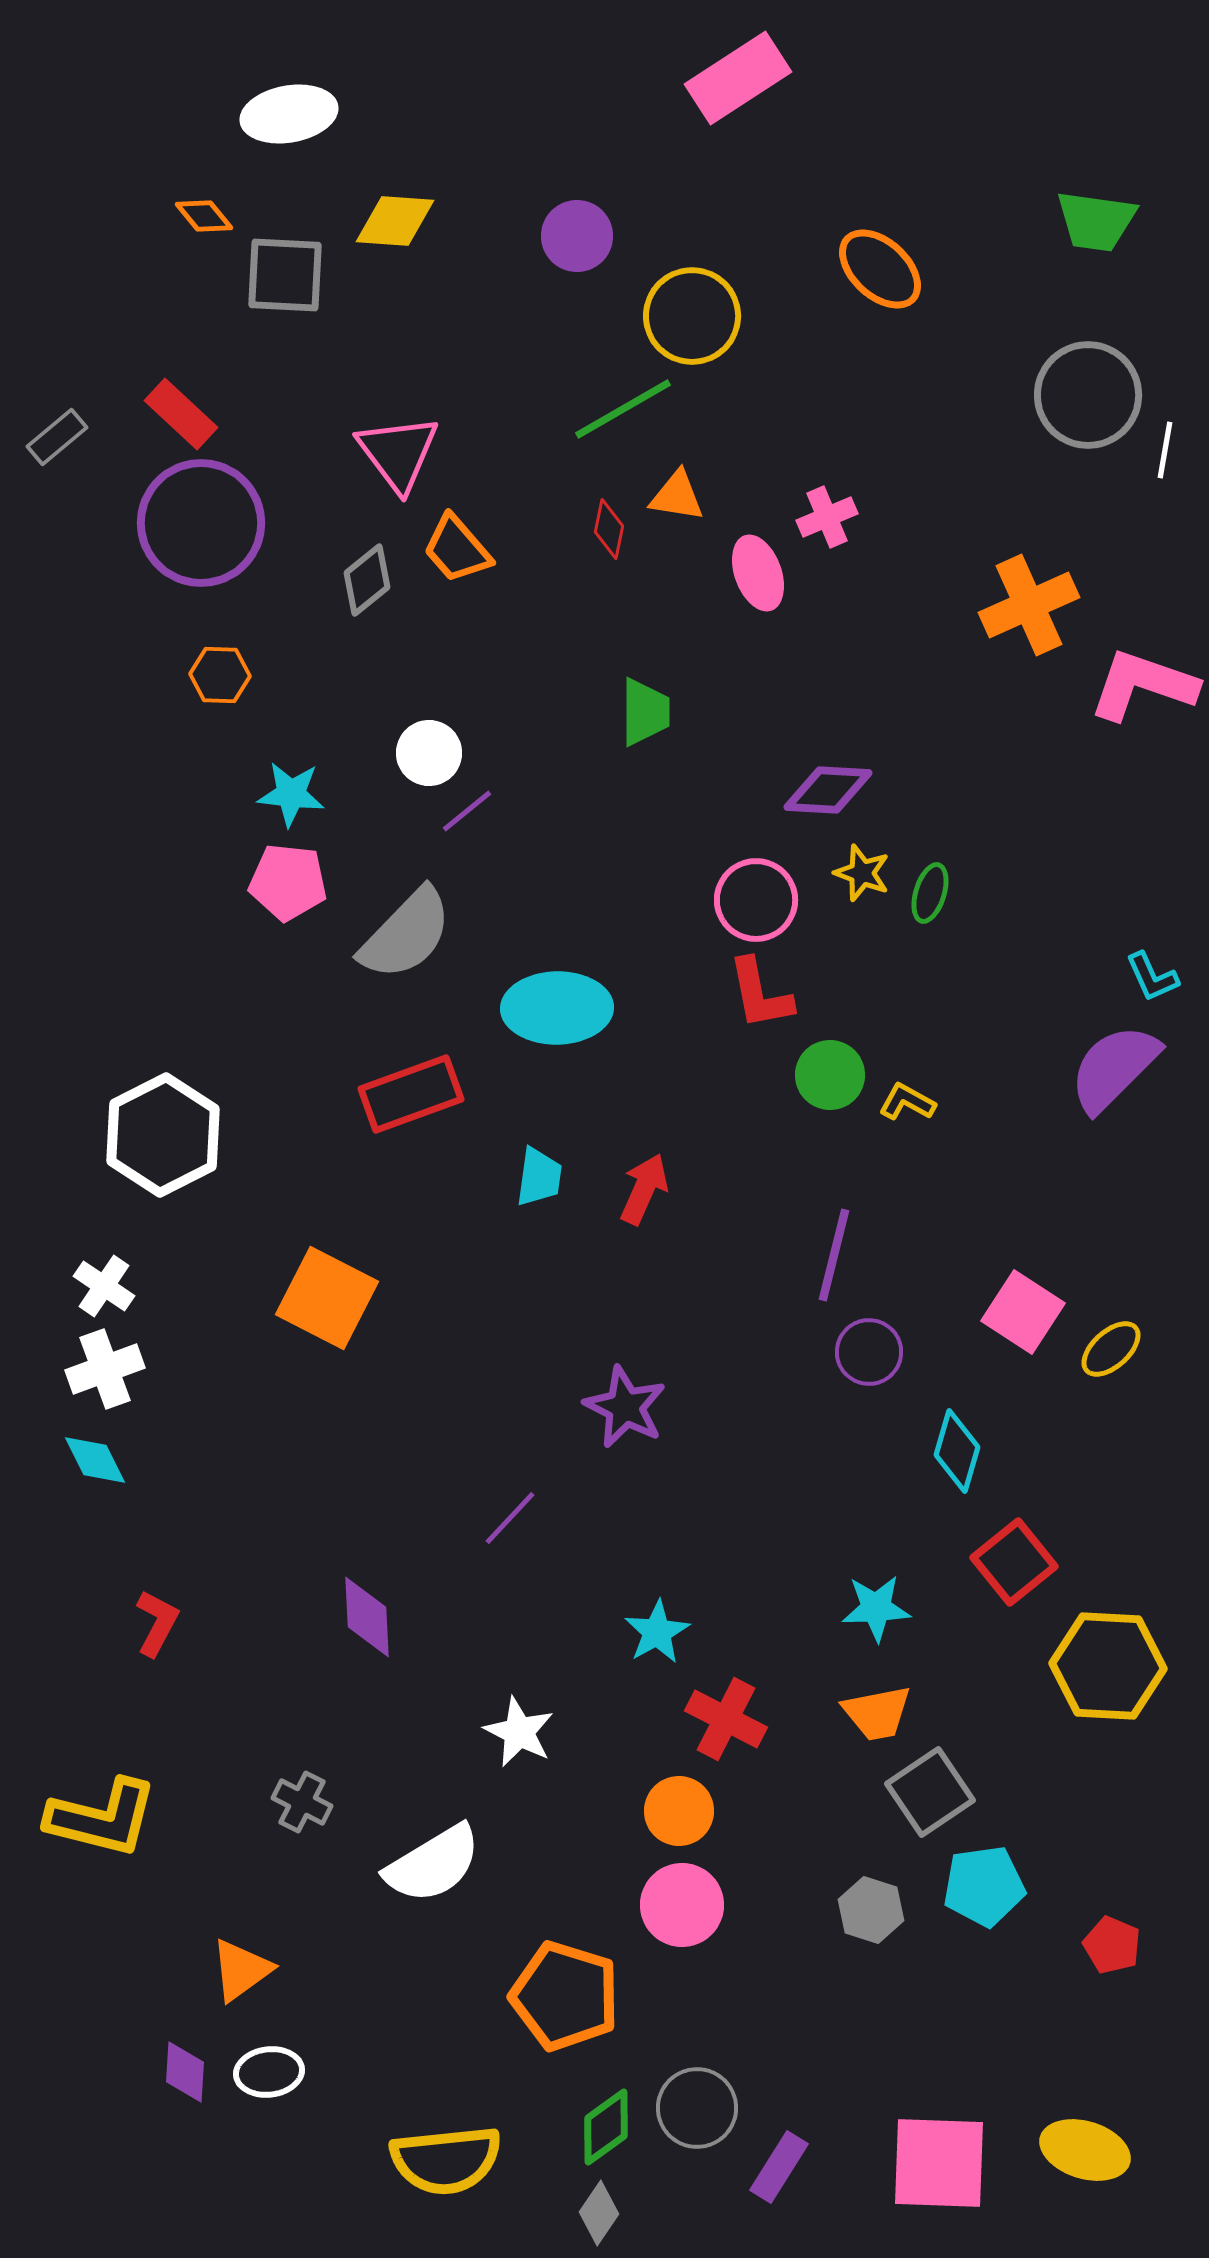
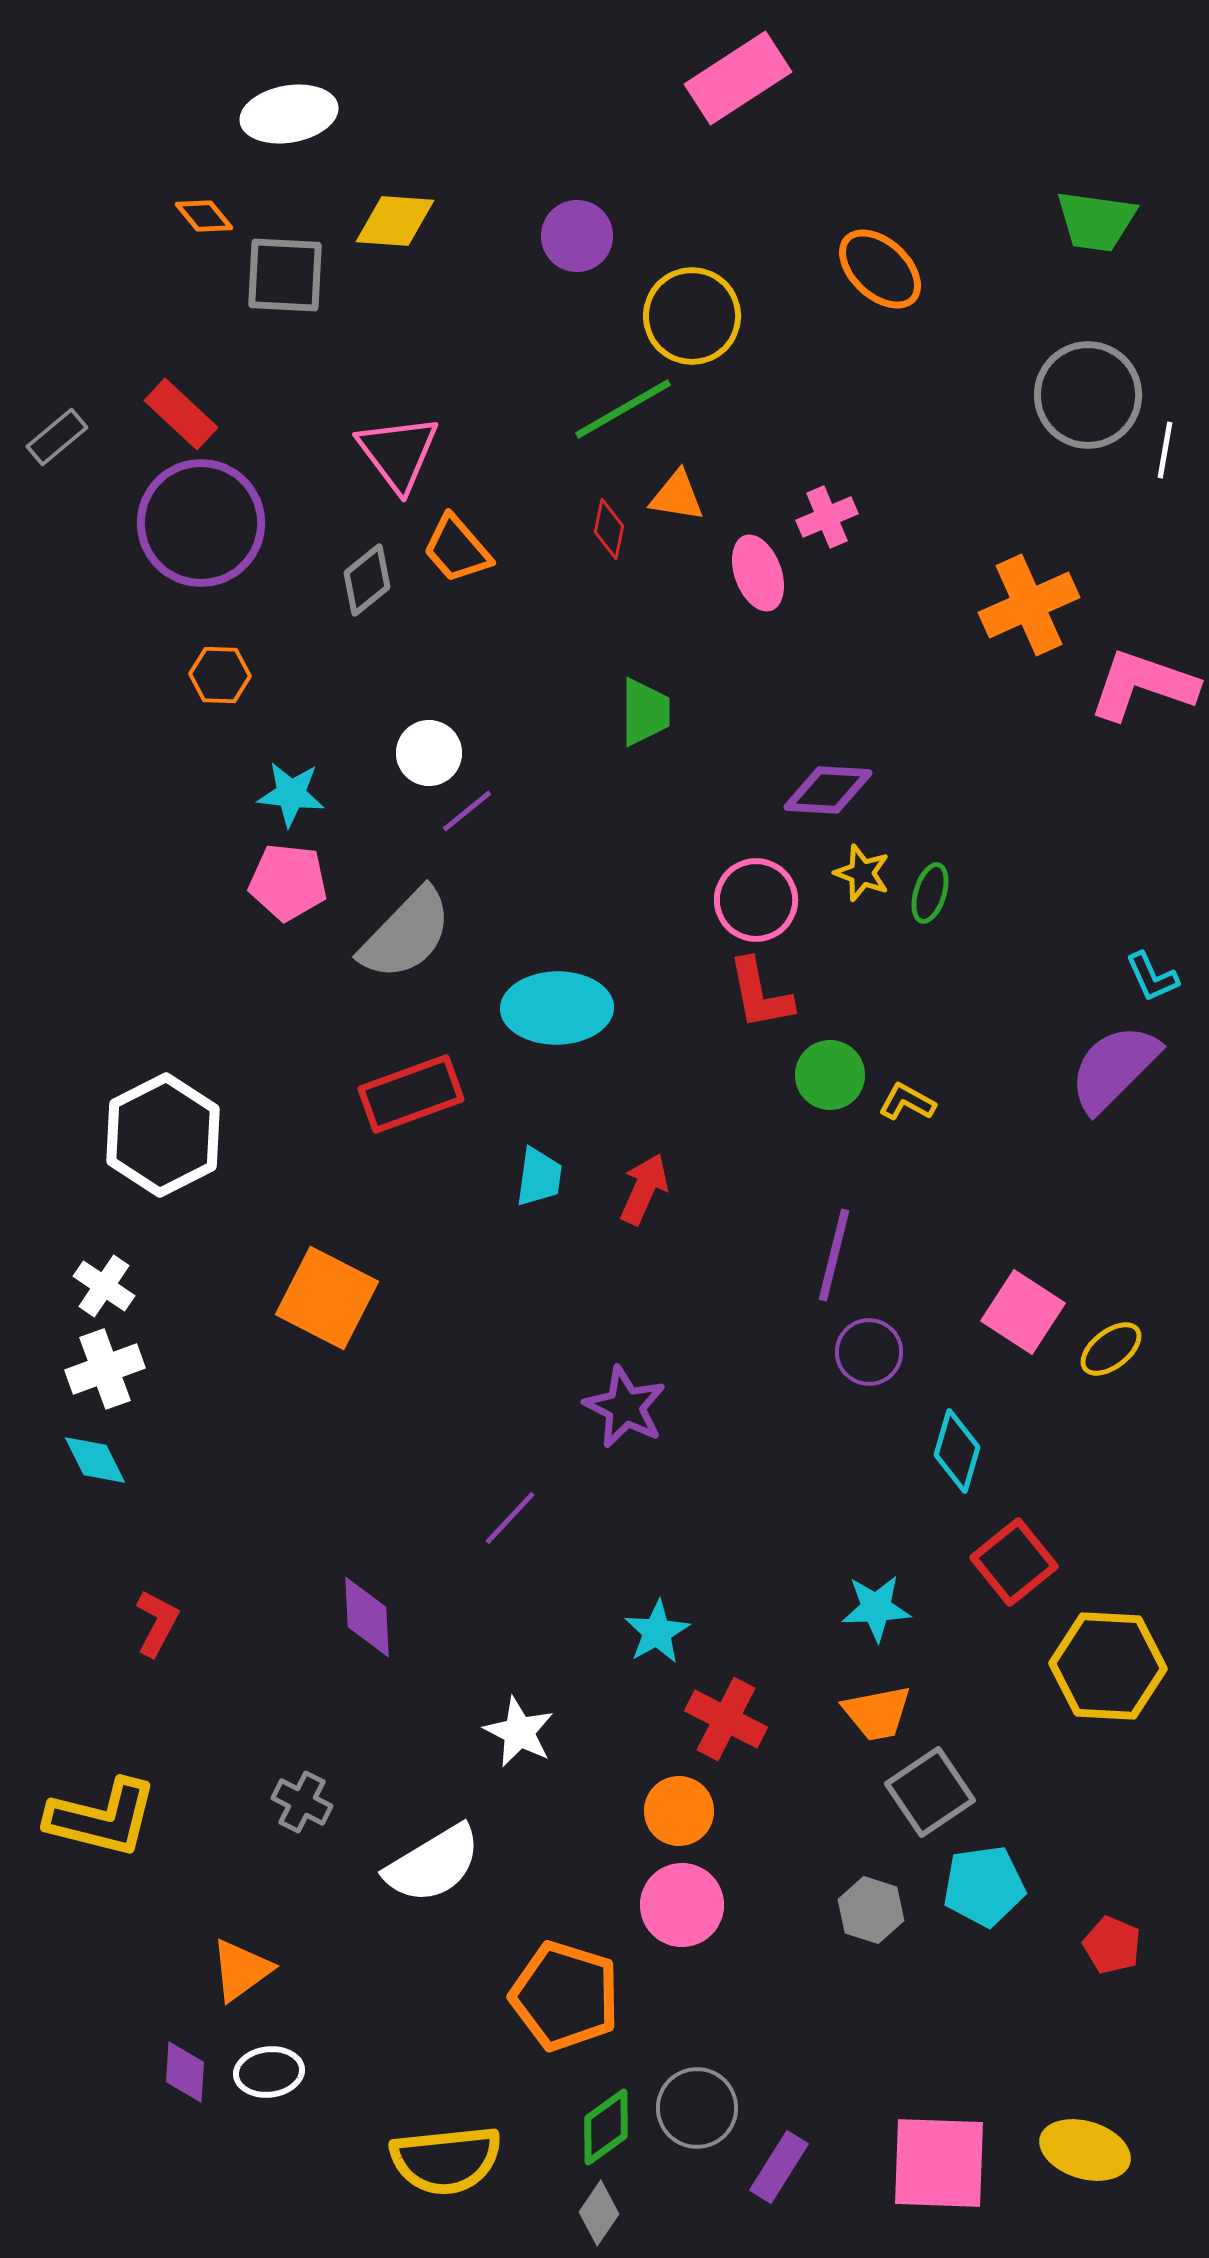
yellow ellipse at (1111, 1349): rotated 4 degrees clockwise
